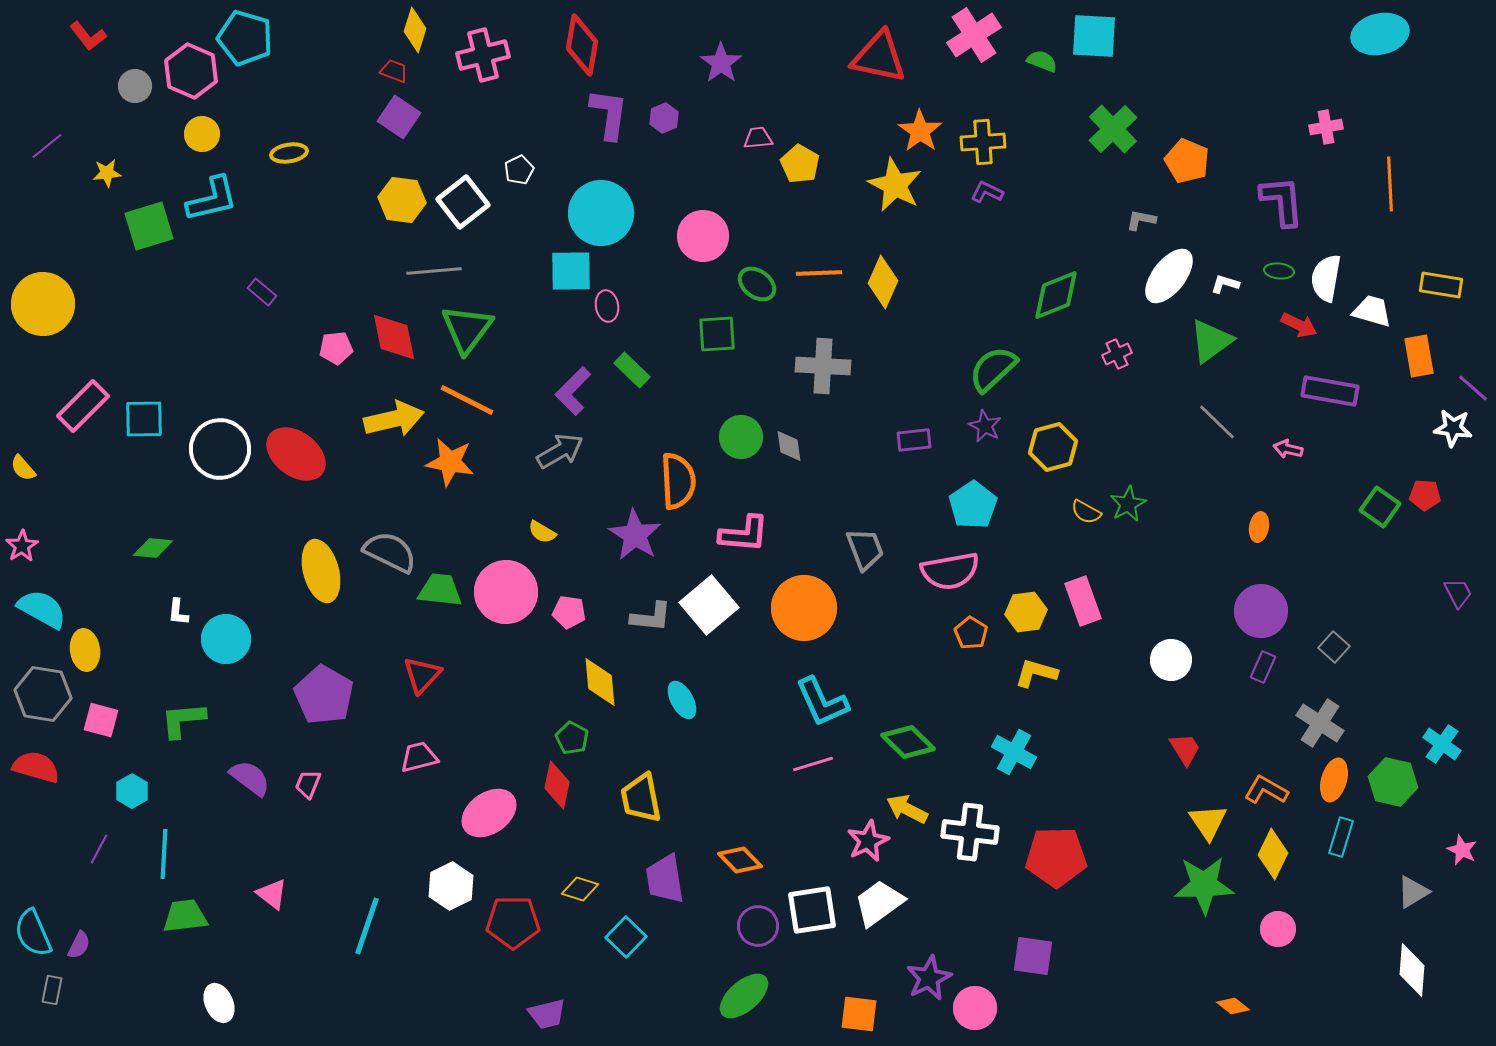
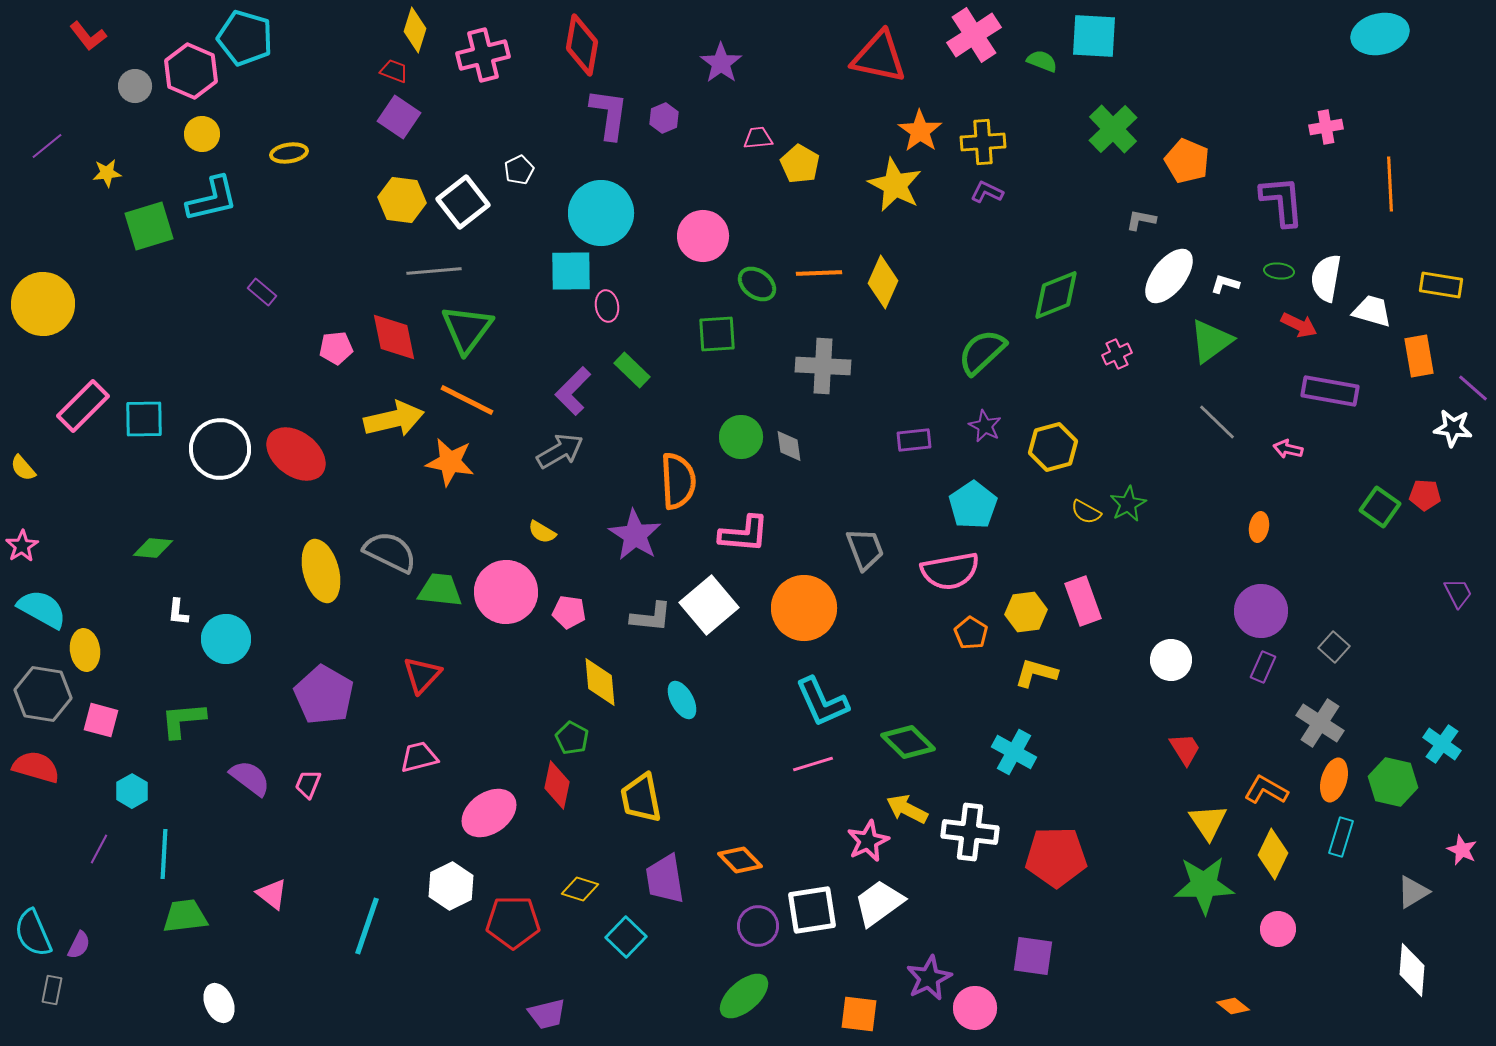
green semicircle at (993, 369): moved 11 px left, 17 px up
